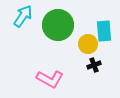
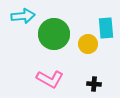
cyan arrow: rotated 50 degrees clockwise
green circle: moved 4 px left, 9 px down
cyan rectangle: moved 2 px right, 3 px up
black cross: moved 19 px down; rotated 24 degrees clockwise
